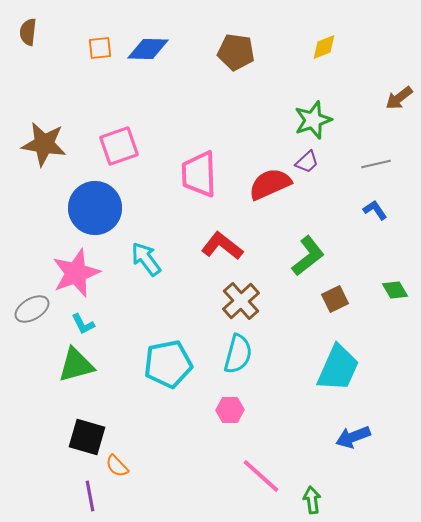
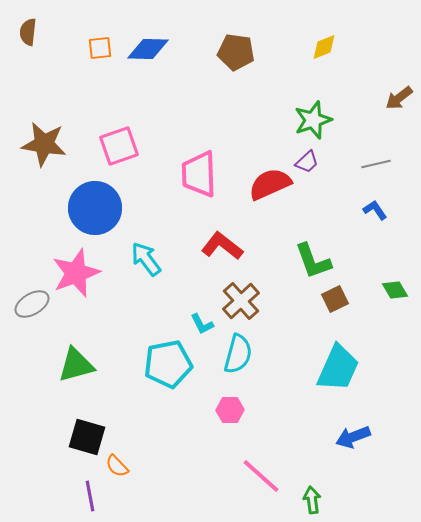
green L-shape: moved 5 px right, 5 px down; rotated 108 degrees clockwise
gray ellipse: moved 5 px up
cyan L-shape: moved 119 px right
